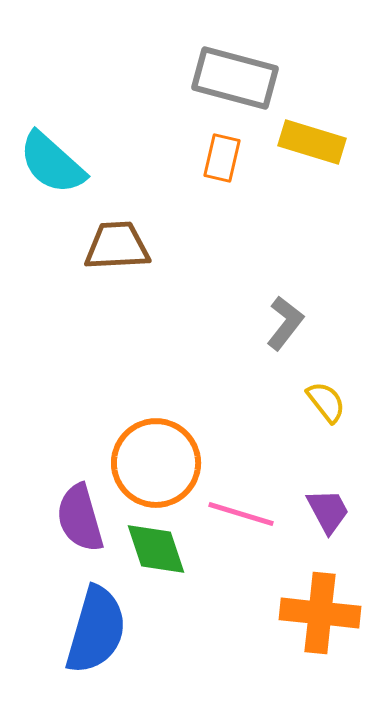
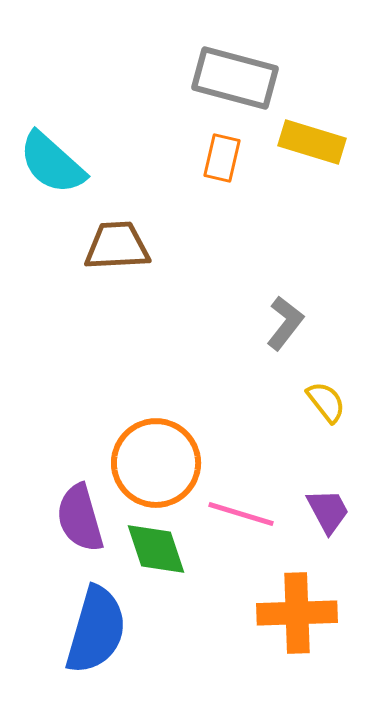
orange cross: moved 23 px left; rotated 8 degrees counterclockwise
